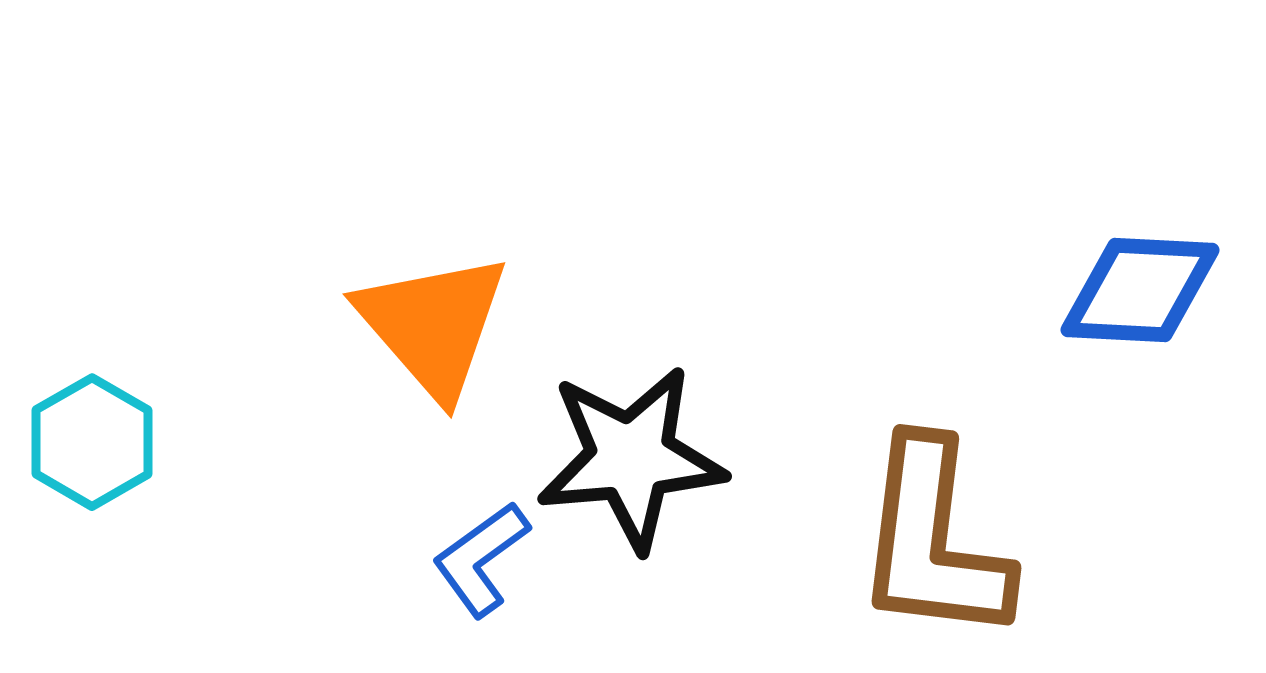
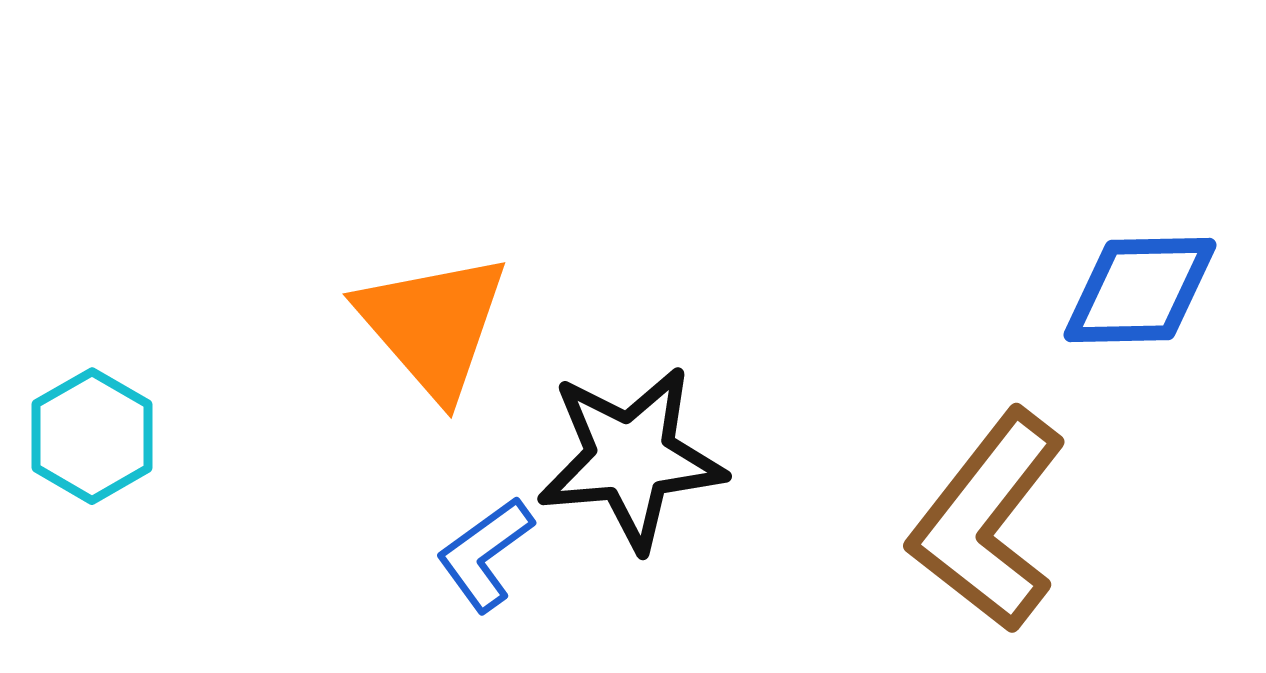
blue diamond: rotated 4 degrees counterclockwise
cyan hexagon: moved 6 px up
brown L-shape: moved 55 px right, 20 px up; rotated 31 degrees clockwise
blue L-shape: moved 4 px right, 5 px up
